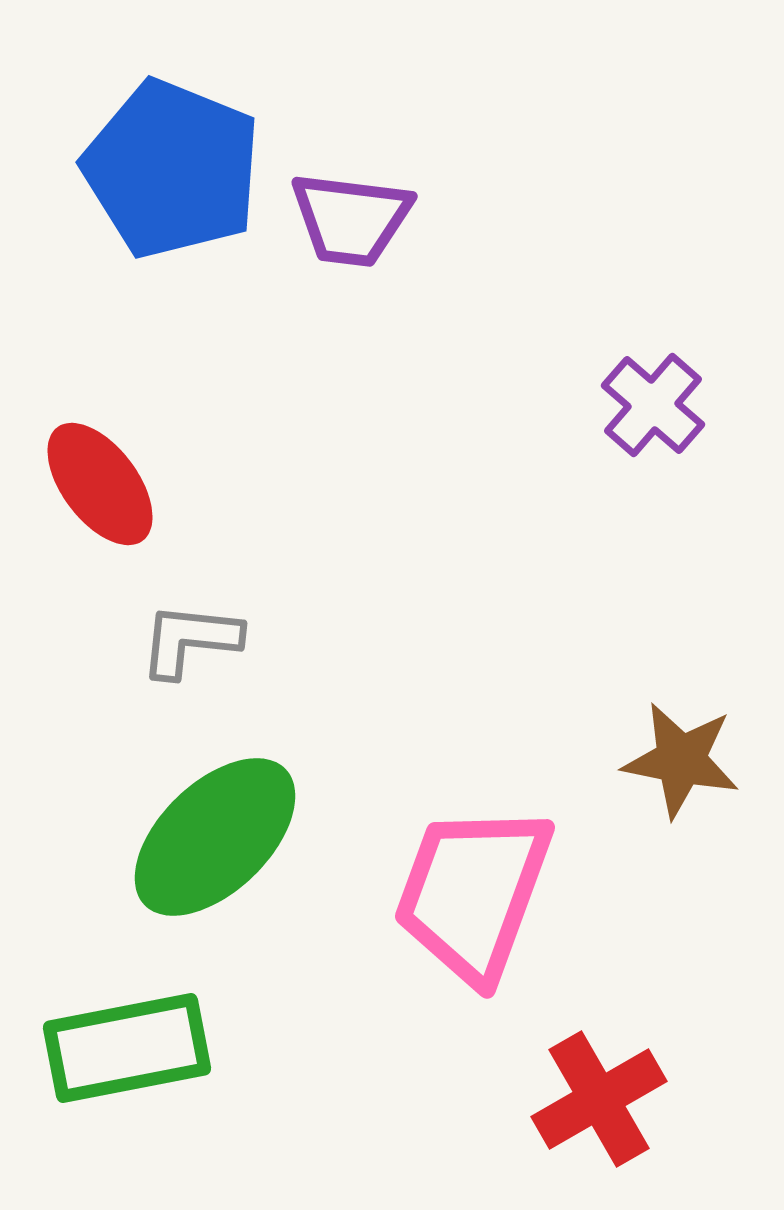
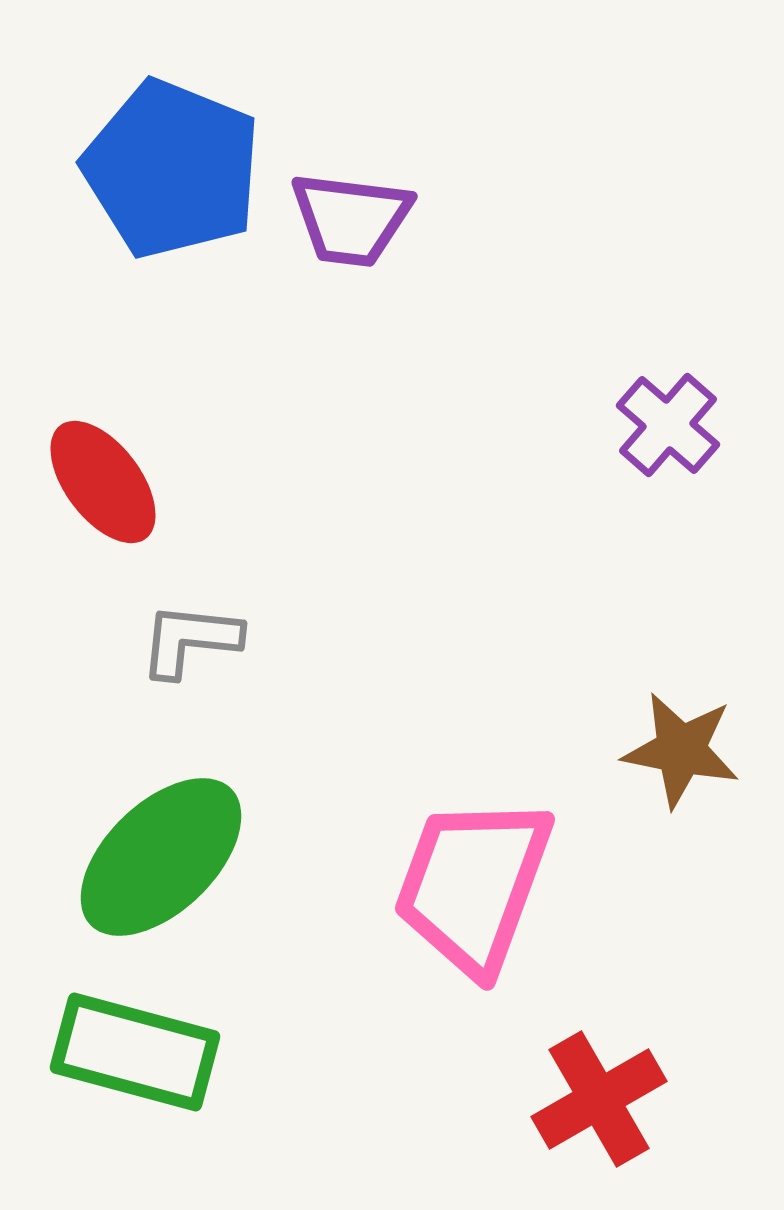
purple cross: moved 15 px right, 20 px down
red ellipse: moved 3 px right, 2 px up
brown star: moved 10 px up
green ellipse: moved 54 px left, 20 px down
pink trapezoid: moved 8 px up
green rectangle: moved 8 px right, 4 px down; rotated 26 degrees clockwise
